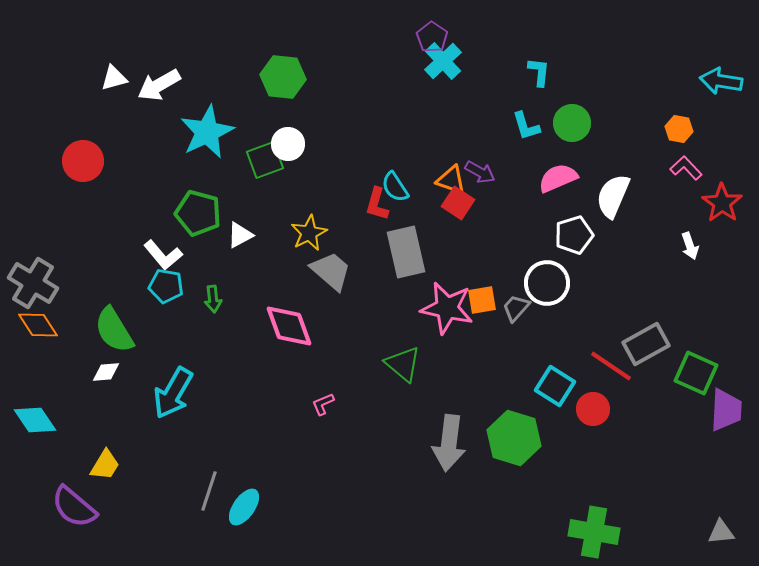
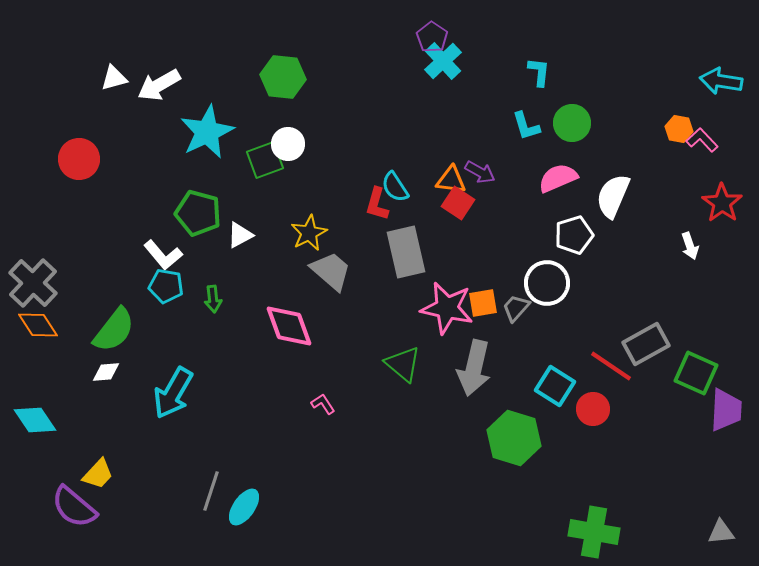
red circle at (83, 161): moved 4 px left, 2 px up
pink L-shape at (686, 168): moved 16 px right, 28 px up
orange triangle at (451, 180): rotated 12 degrees counterclockwise
gray cross at (33, 283): rotated 12 degrees clockwise
orange square at (482, 300): moved 1 px right, 3 px down
green semicircle at (114, 330): rotated 111 degrees counterclockwise
pink L-shape at (323, 404): rotated 80 degrees clockwise
gray arrow at (449, 443): moved 25 px right, 75 px up; rotated 6 degrees clockwise
yellow trapezoid at (105, 465): moved 7 px left, 9 px down; rotated 12 degrees clockwise
gray line at (209, 491): moved 2 px right
